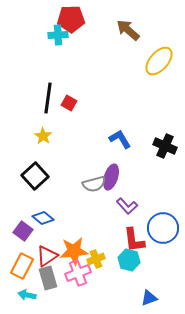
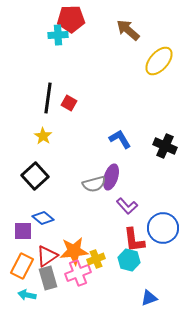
purple square: rotated 36 degrees counterclockwise
